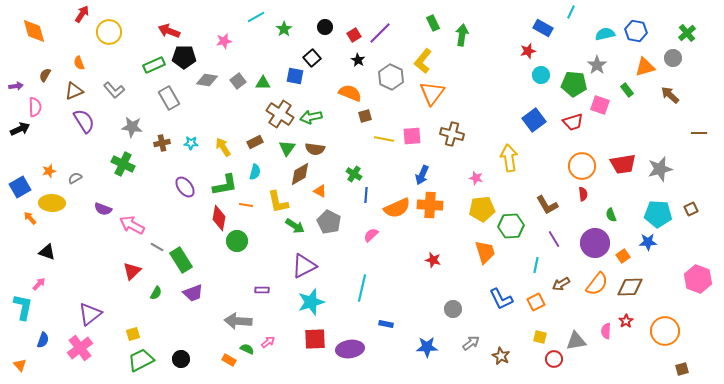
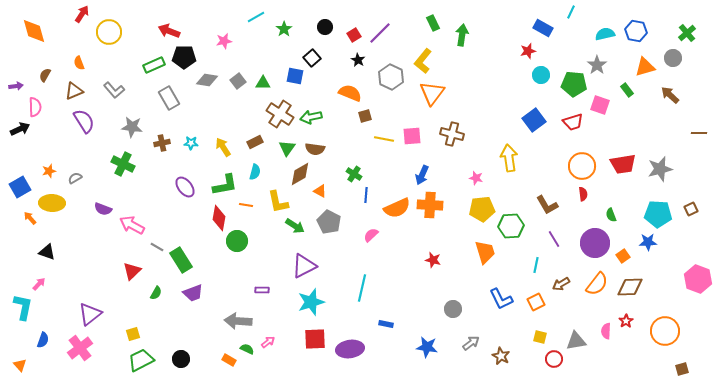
blue star at (427, 347): rotated 10 degrees clockwise
